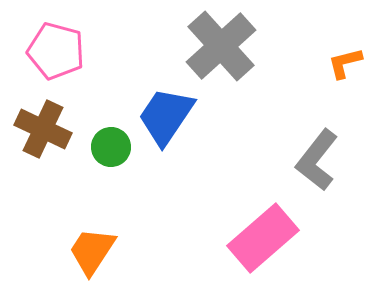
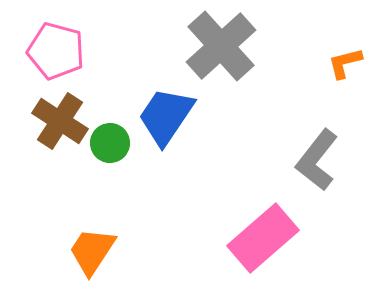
brown cross: moved 17 px right, 8 px up; rotated 8 degrees clockwise
green circle: moved 1 px left, 4 px up
